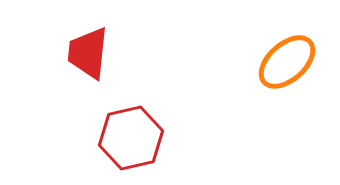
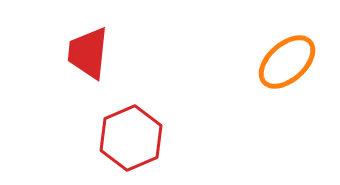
red hexagon: rotated 10 degrees counterclockwise
